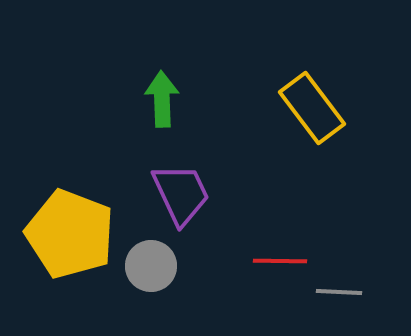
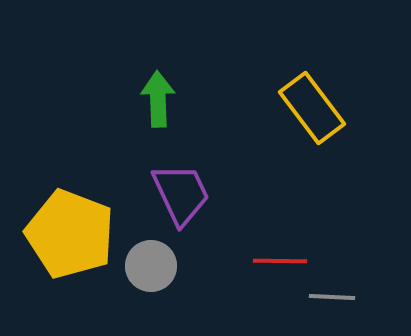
green arrow: moved 4 px left
gray line: moved 7 px left, 5 px down
